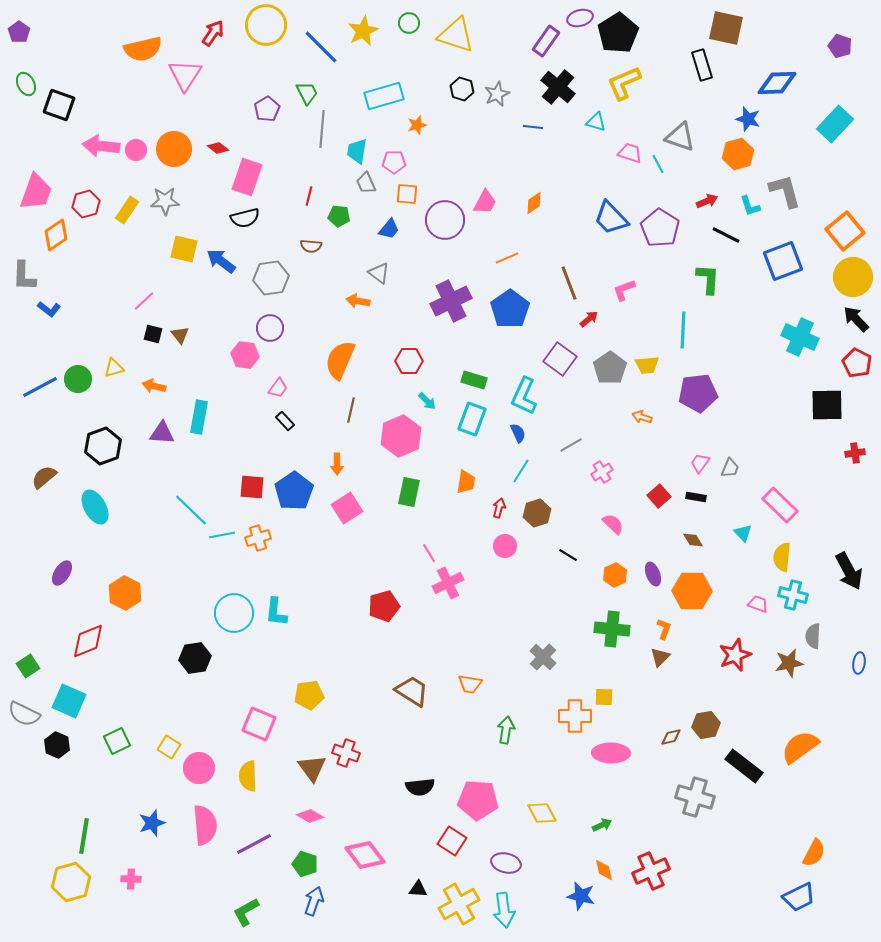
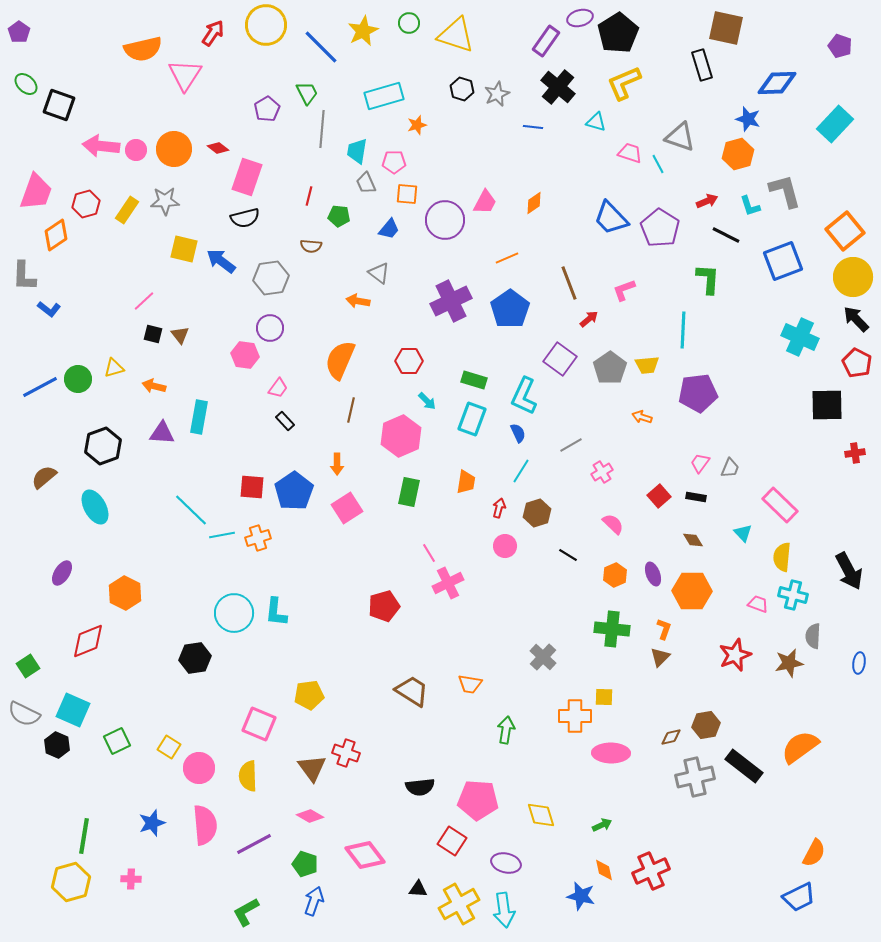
green ellipse at (26, 84): rotated 20 degrees counterclockwise
cyan square at (69, 701): moved 4 px right, 9 px down
gray cross at (695, 797): moved 20 px up; rotated 30 degrees counterclockwise
yellow diamond at (542, 813): moved 1 px left, 2 px down; rotated 12 degrees clockwise
